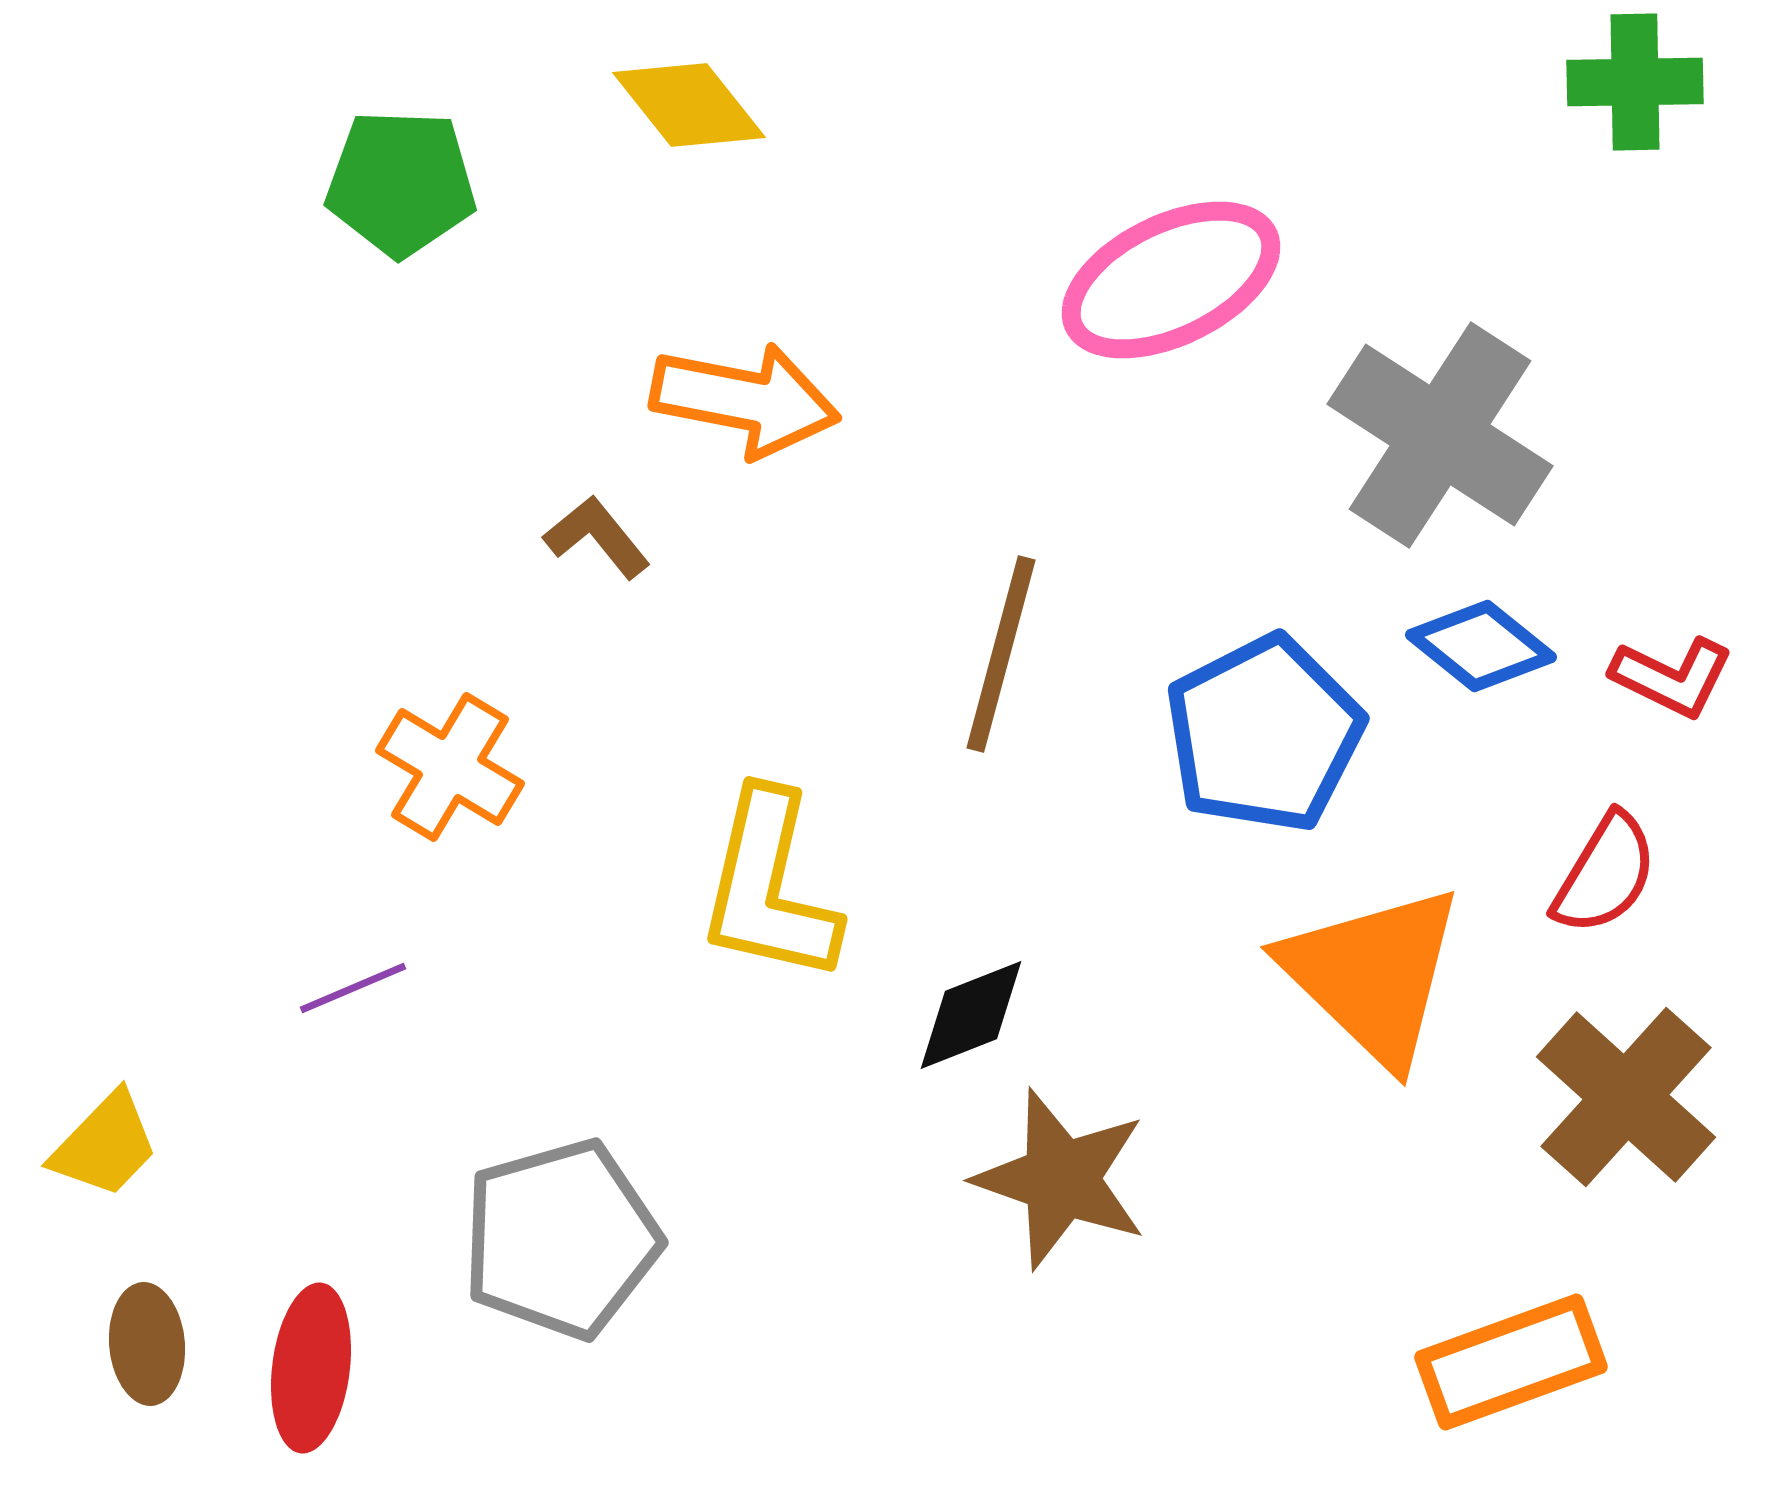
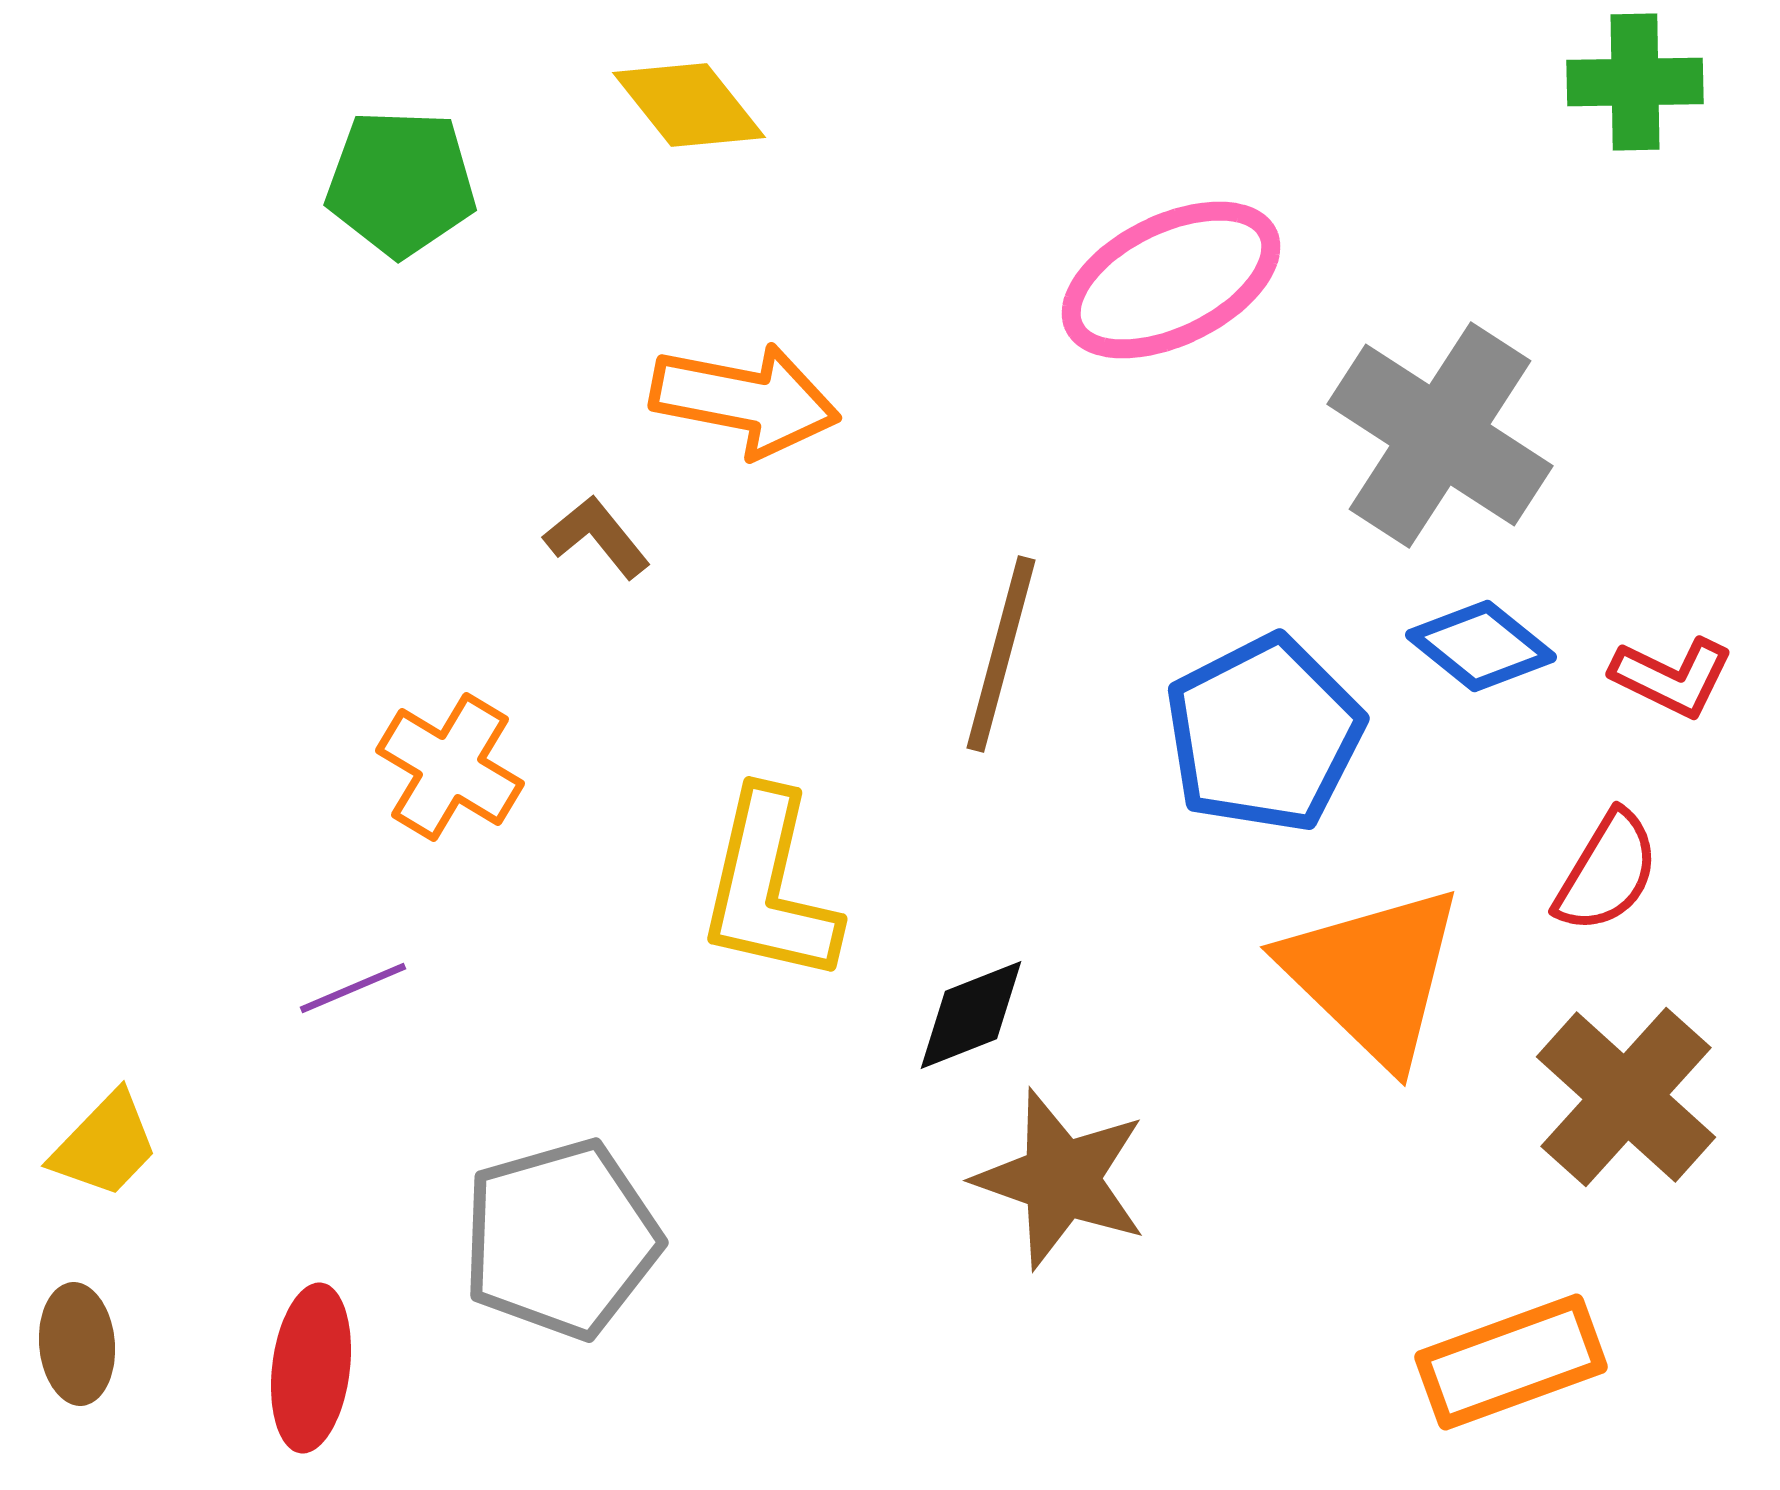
red semicircle: moved 2 px right, 2 px up
brown ellipse: moved 70 px left
